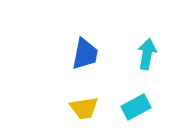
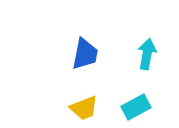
yellow trapezoid: rotated 12 degrees counterclockwise
